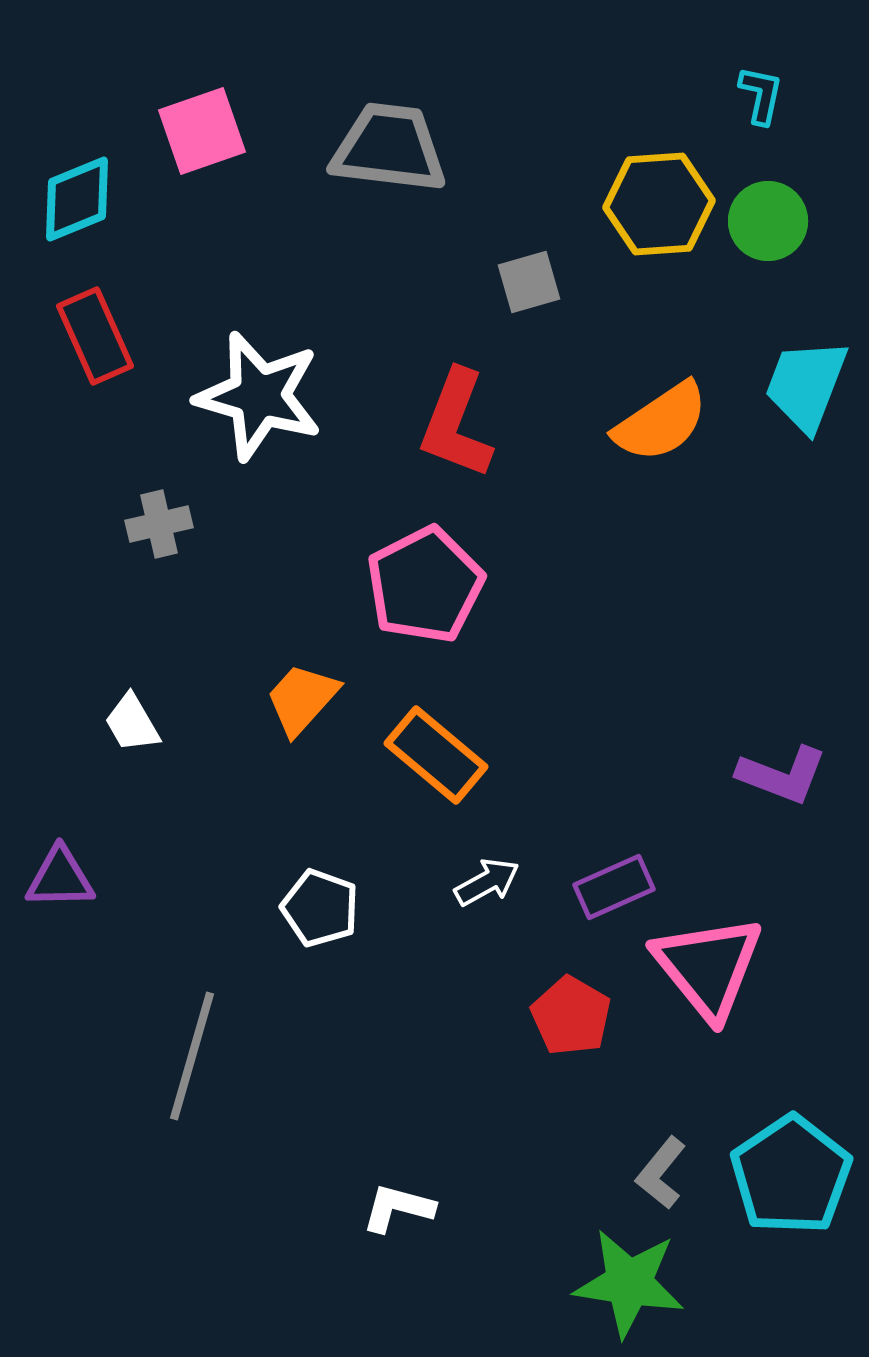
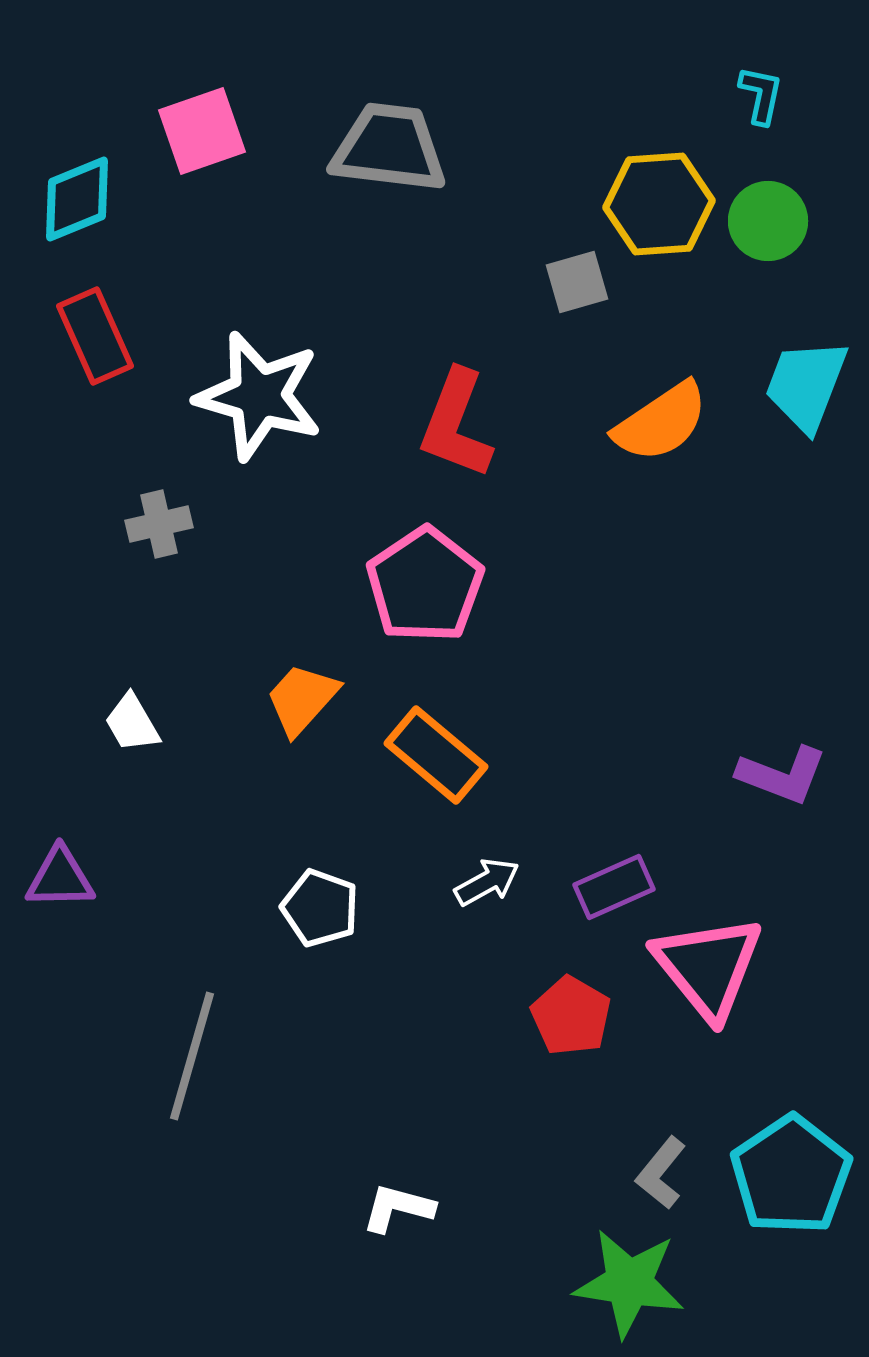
gray square: moved 48 px right
pink pentagon: rotated 7 degrees counterclockwise
